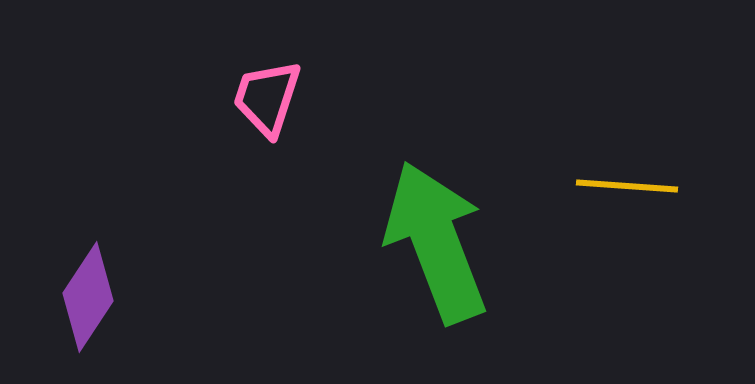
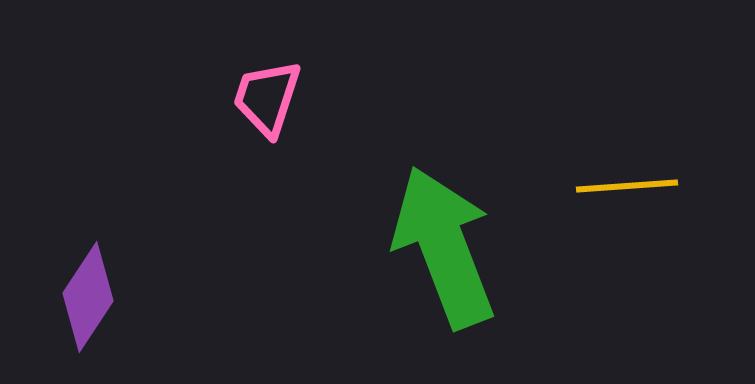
yellow line: rotated 8 degrees counterclockwise
green arrow: moved 8 px right, 5 px down
